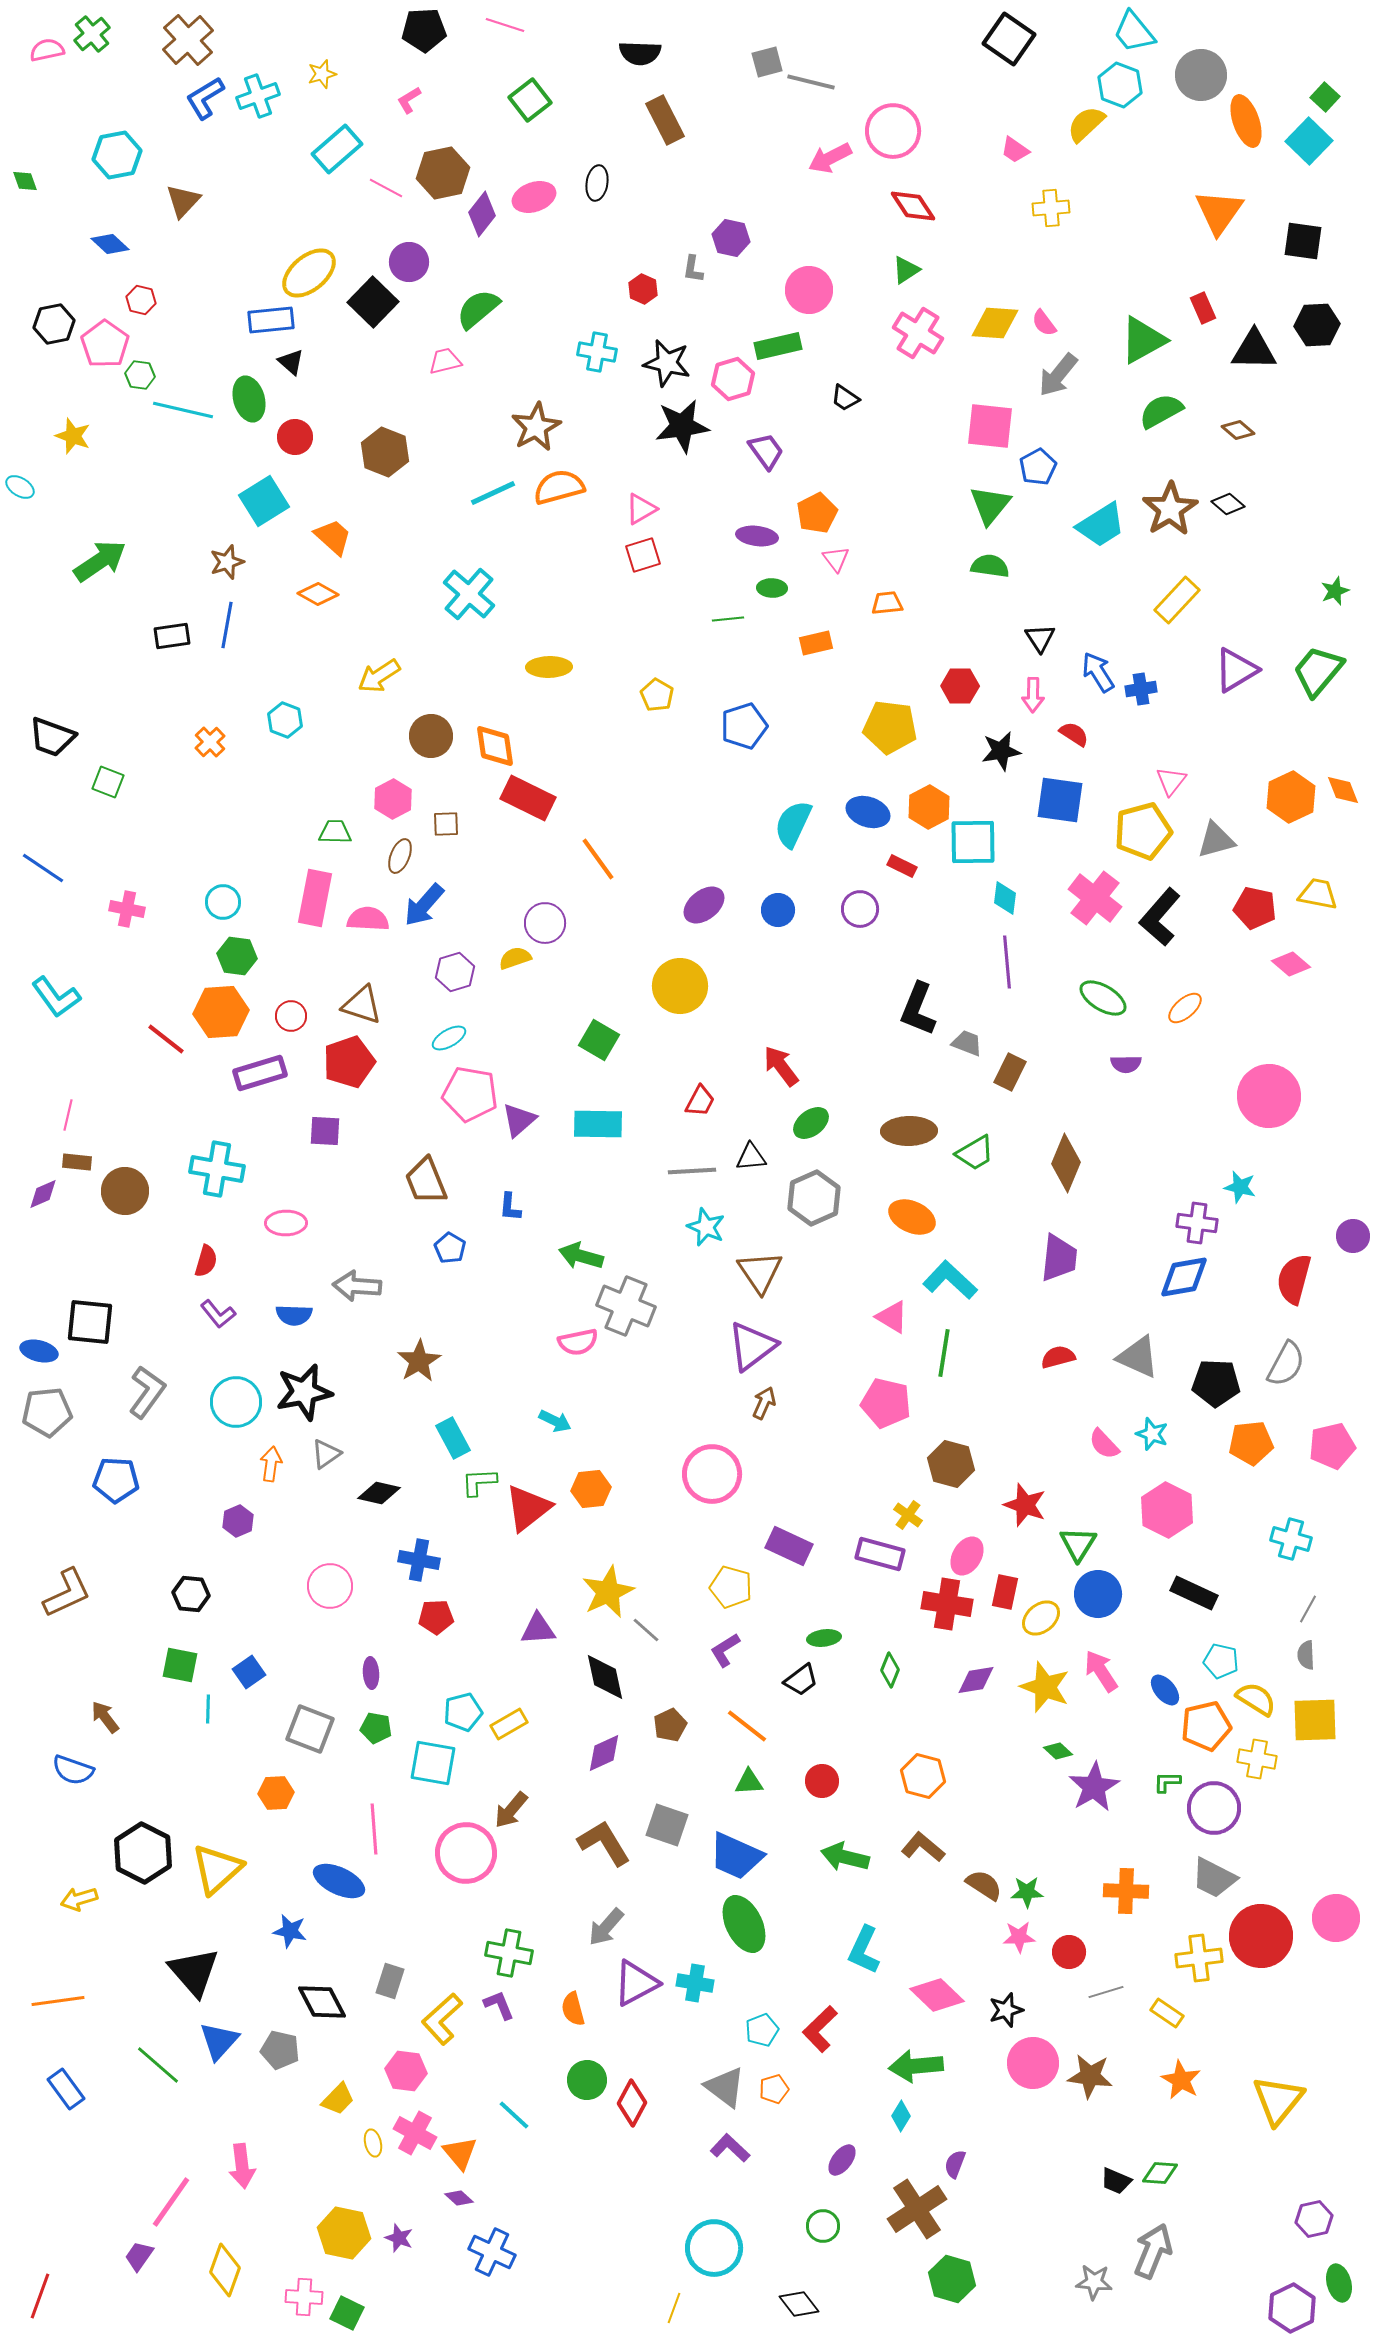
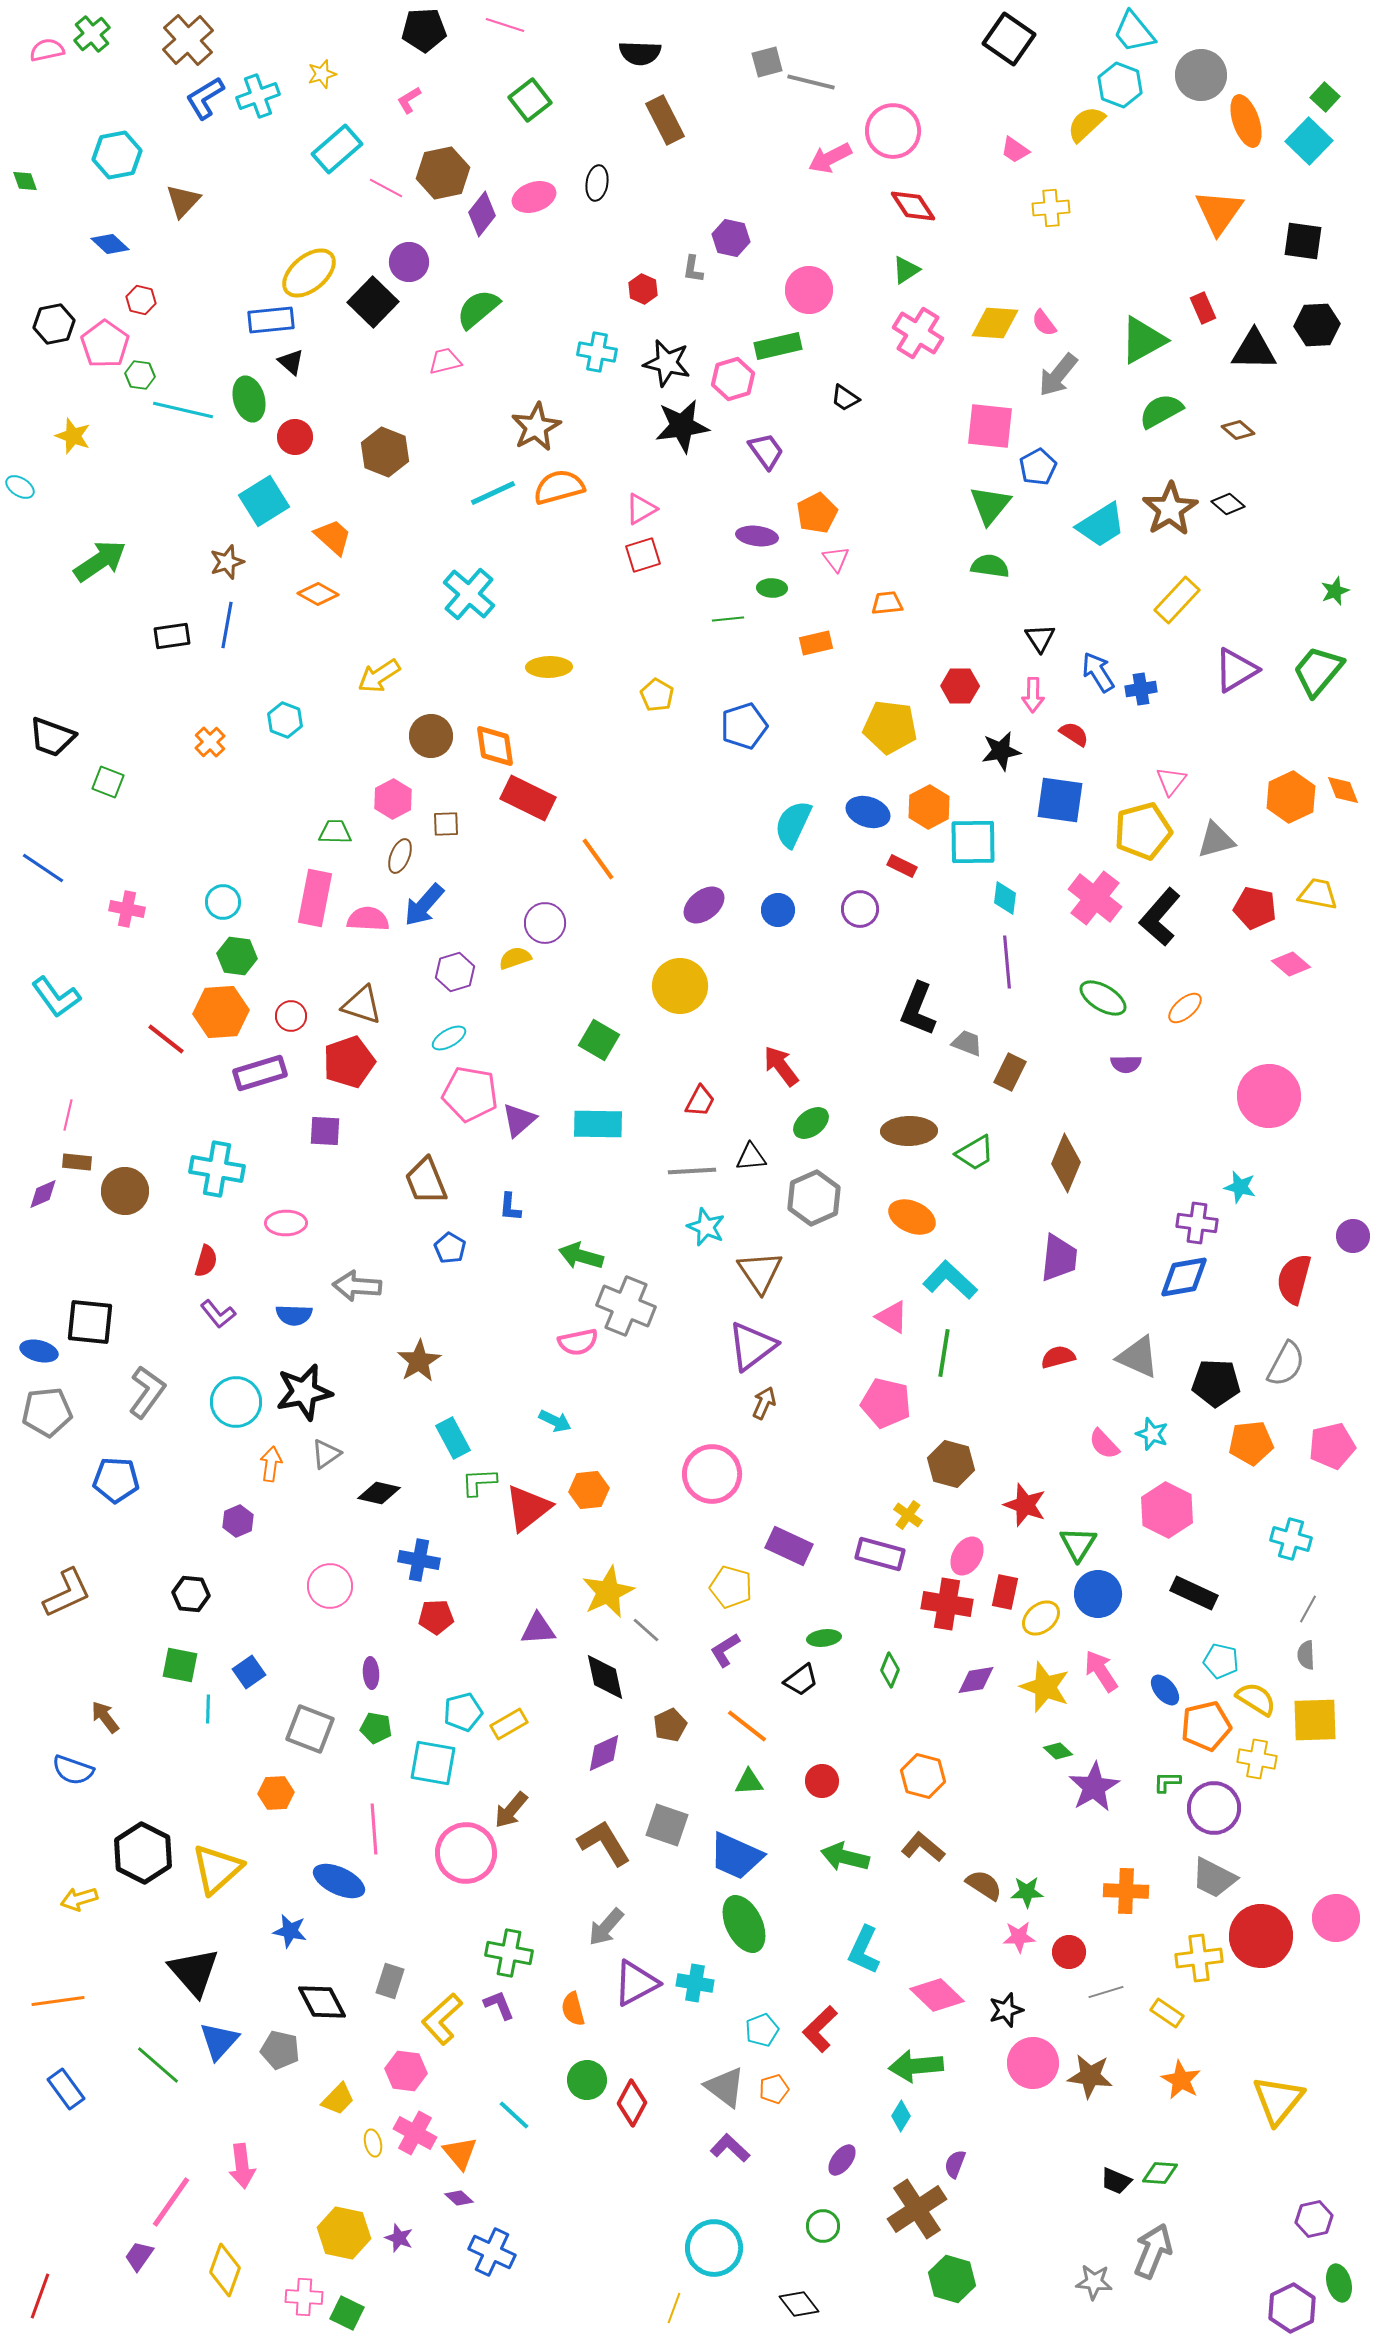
orange hexagon at (591, 1489): moved 2 px left, 1 px down
